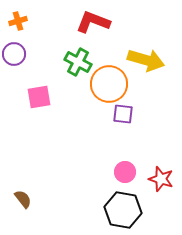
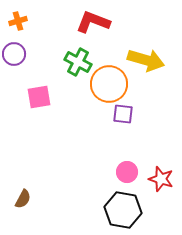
pink circle: moved 2 px right
brown semicircle: rotated 66 degrees clockwise
